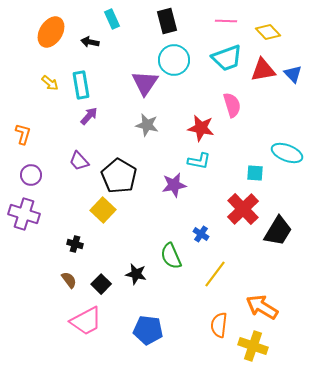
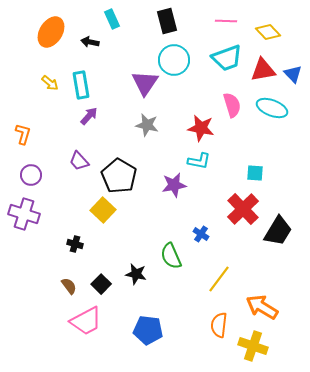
cyan ellipse at (287, 153): moved 15 px left, 45 px up
yellow line at (215, 274): moved 4 px right, 5 px down
brown semicircle at (69, 280): moved 6 px down
